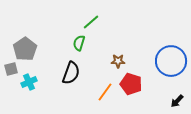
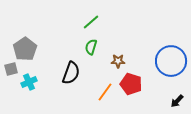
green semicircle: moved 12 px right, 4 px down
